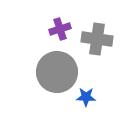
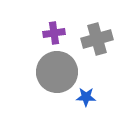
purple cross: moved 6 px left, 4 px down; rotated 10 degrees clockwise
gray cross: rotated 24 degrees counterclockwise
